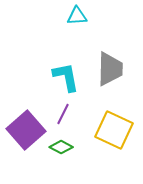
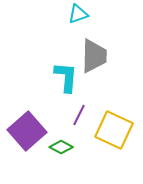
cyan triangle: moved 1 px right, 2 px up; rotated 15 degrees counterclockwise
gray trapezoid: moved 16 px left, 13 px up
cyan L-shape: rotated 16 degrees clockwise
purple line: moved 16 px right, 1 px down
purple square: moved 1 px right, 1 px down
